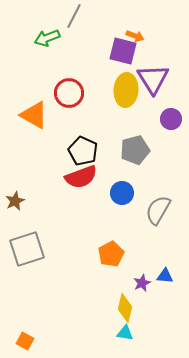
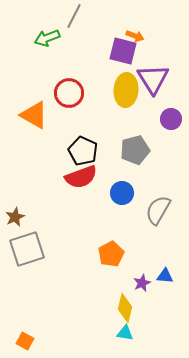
brown star: moved 16 px down
